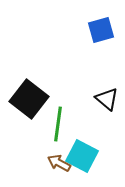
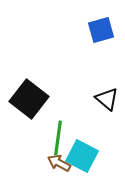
green line: moved 14 px down
